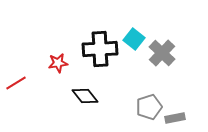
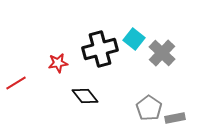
black cross: rotated 12 degrees counterclockwise
gray pentagon: moved 1 px down; rotated 20 degrees counterclockwise
